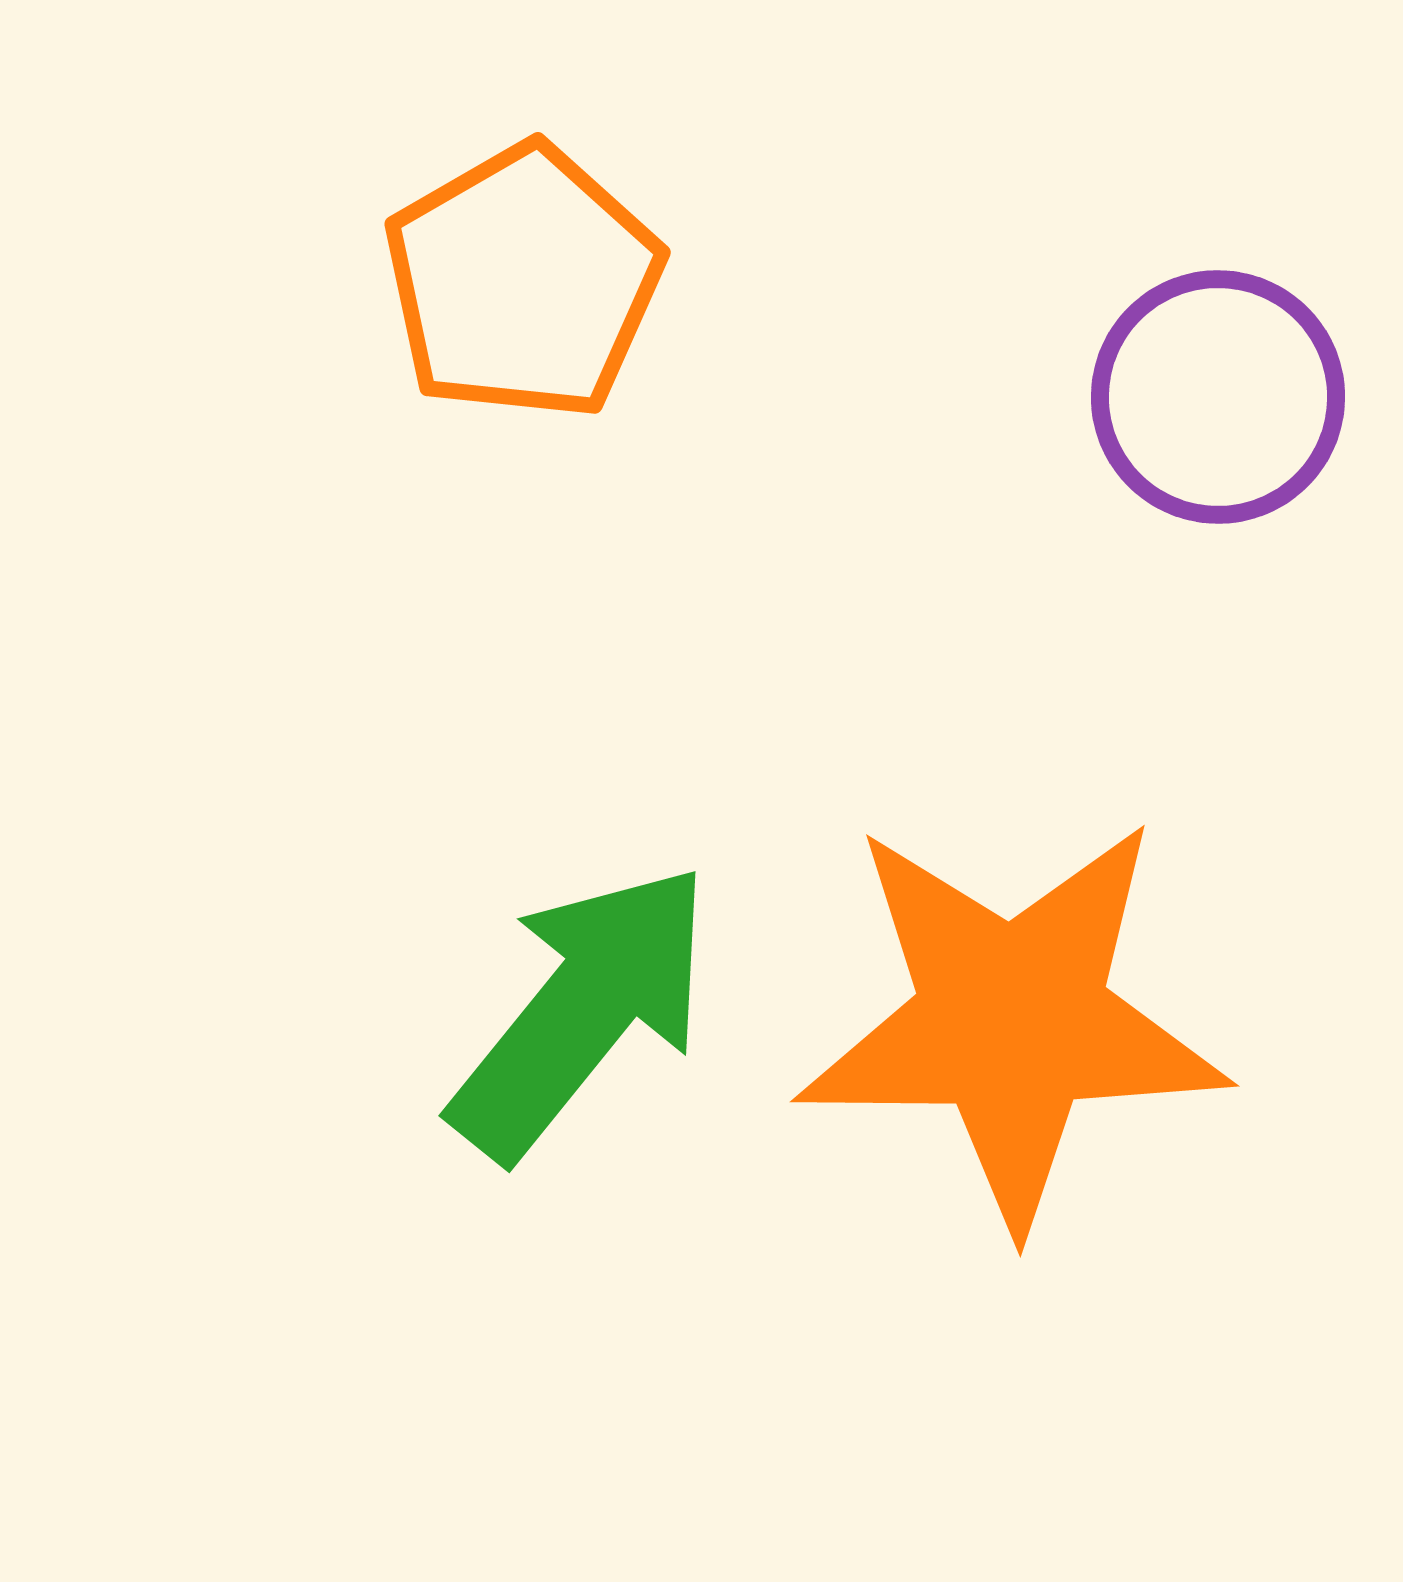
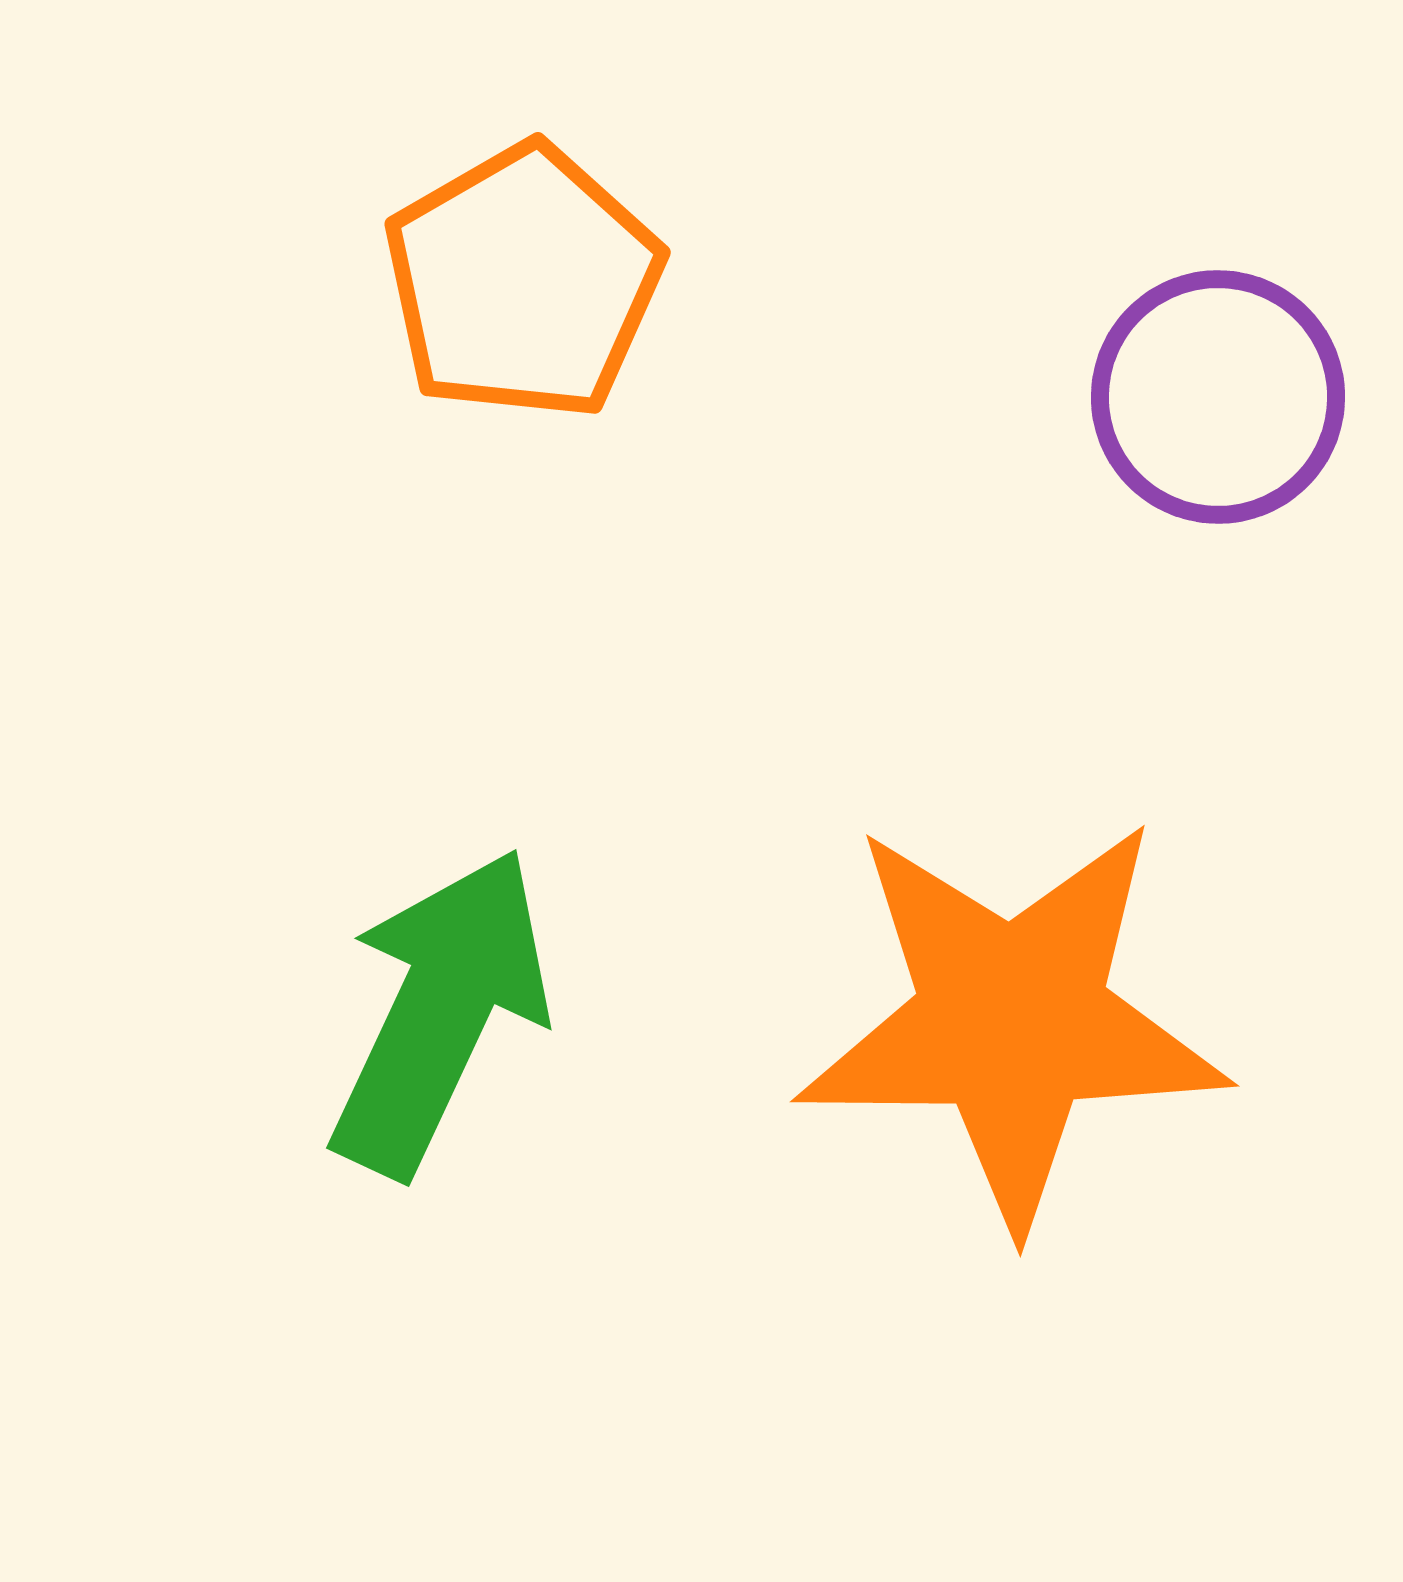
green arrow: moved 142 px left, 1 px down; rotated 14 degrees counterclockwise
